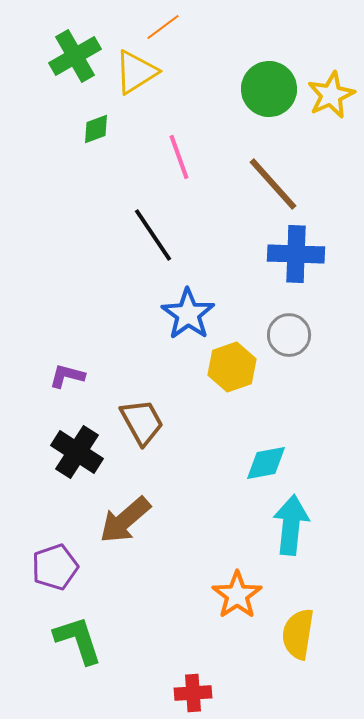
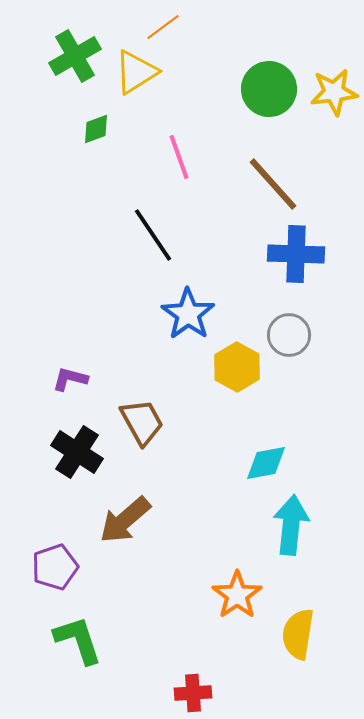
yellow star: moved 3 px right, 3 px up; rotated 18 degrees clockwise
yellow hexagon: moved 5 px right; rotated 12 degrees counterclockwise
purple L-shape: moved 3 px right, 3 px down
